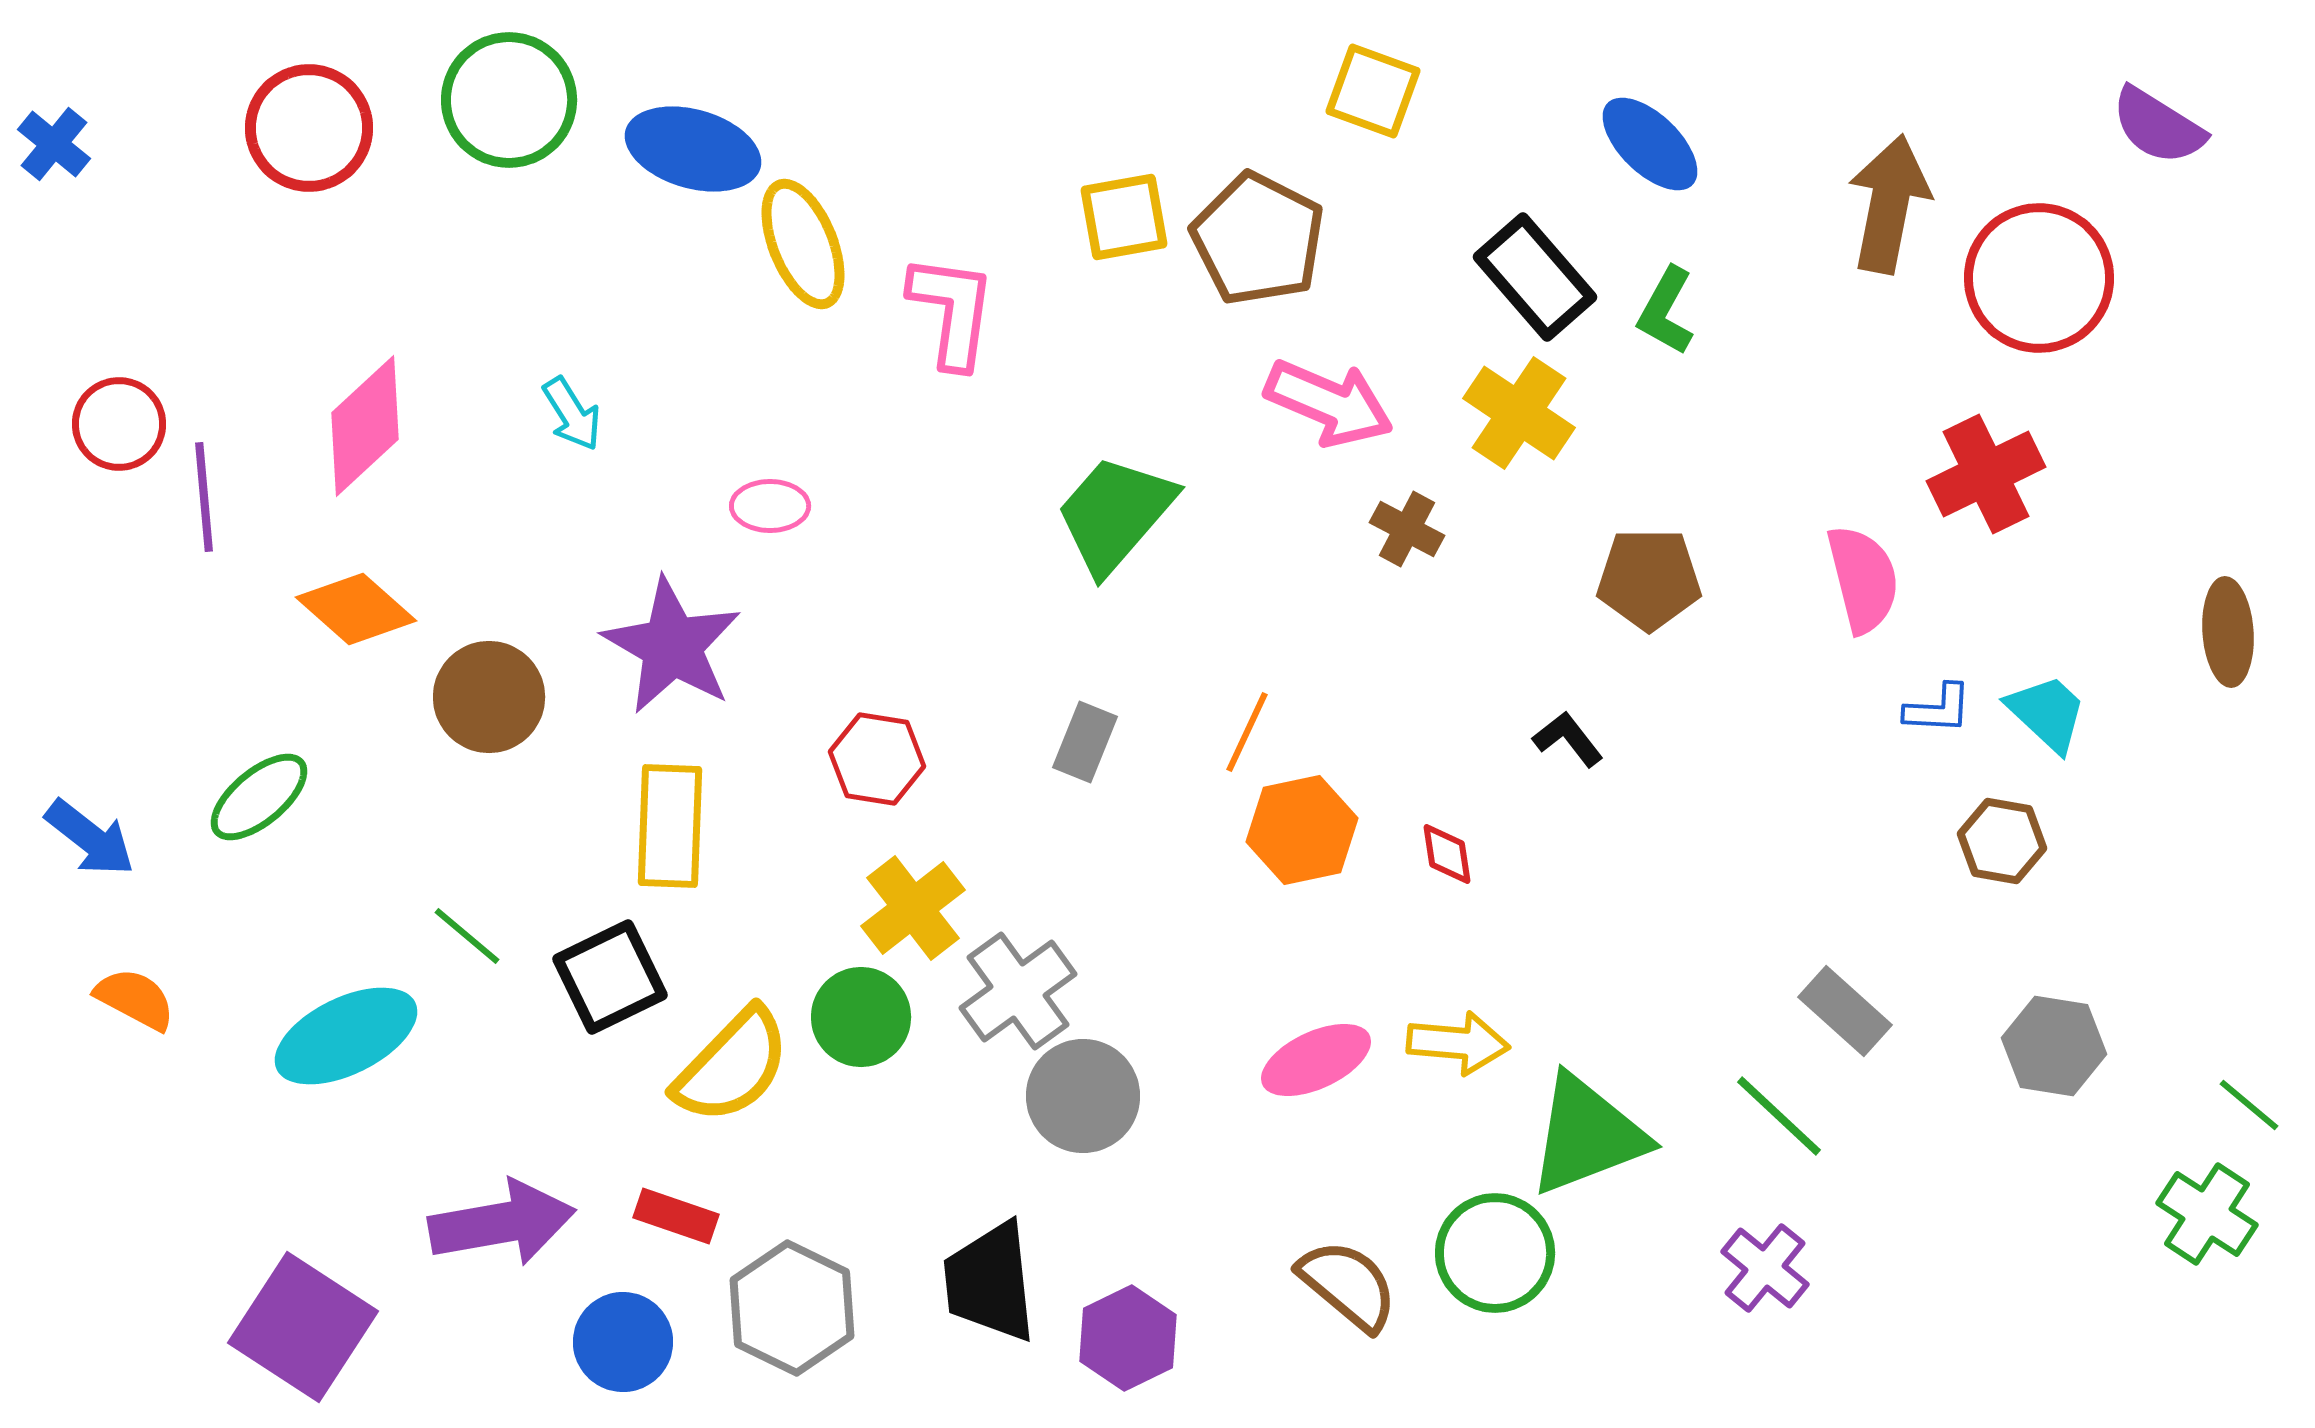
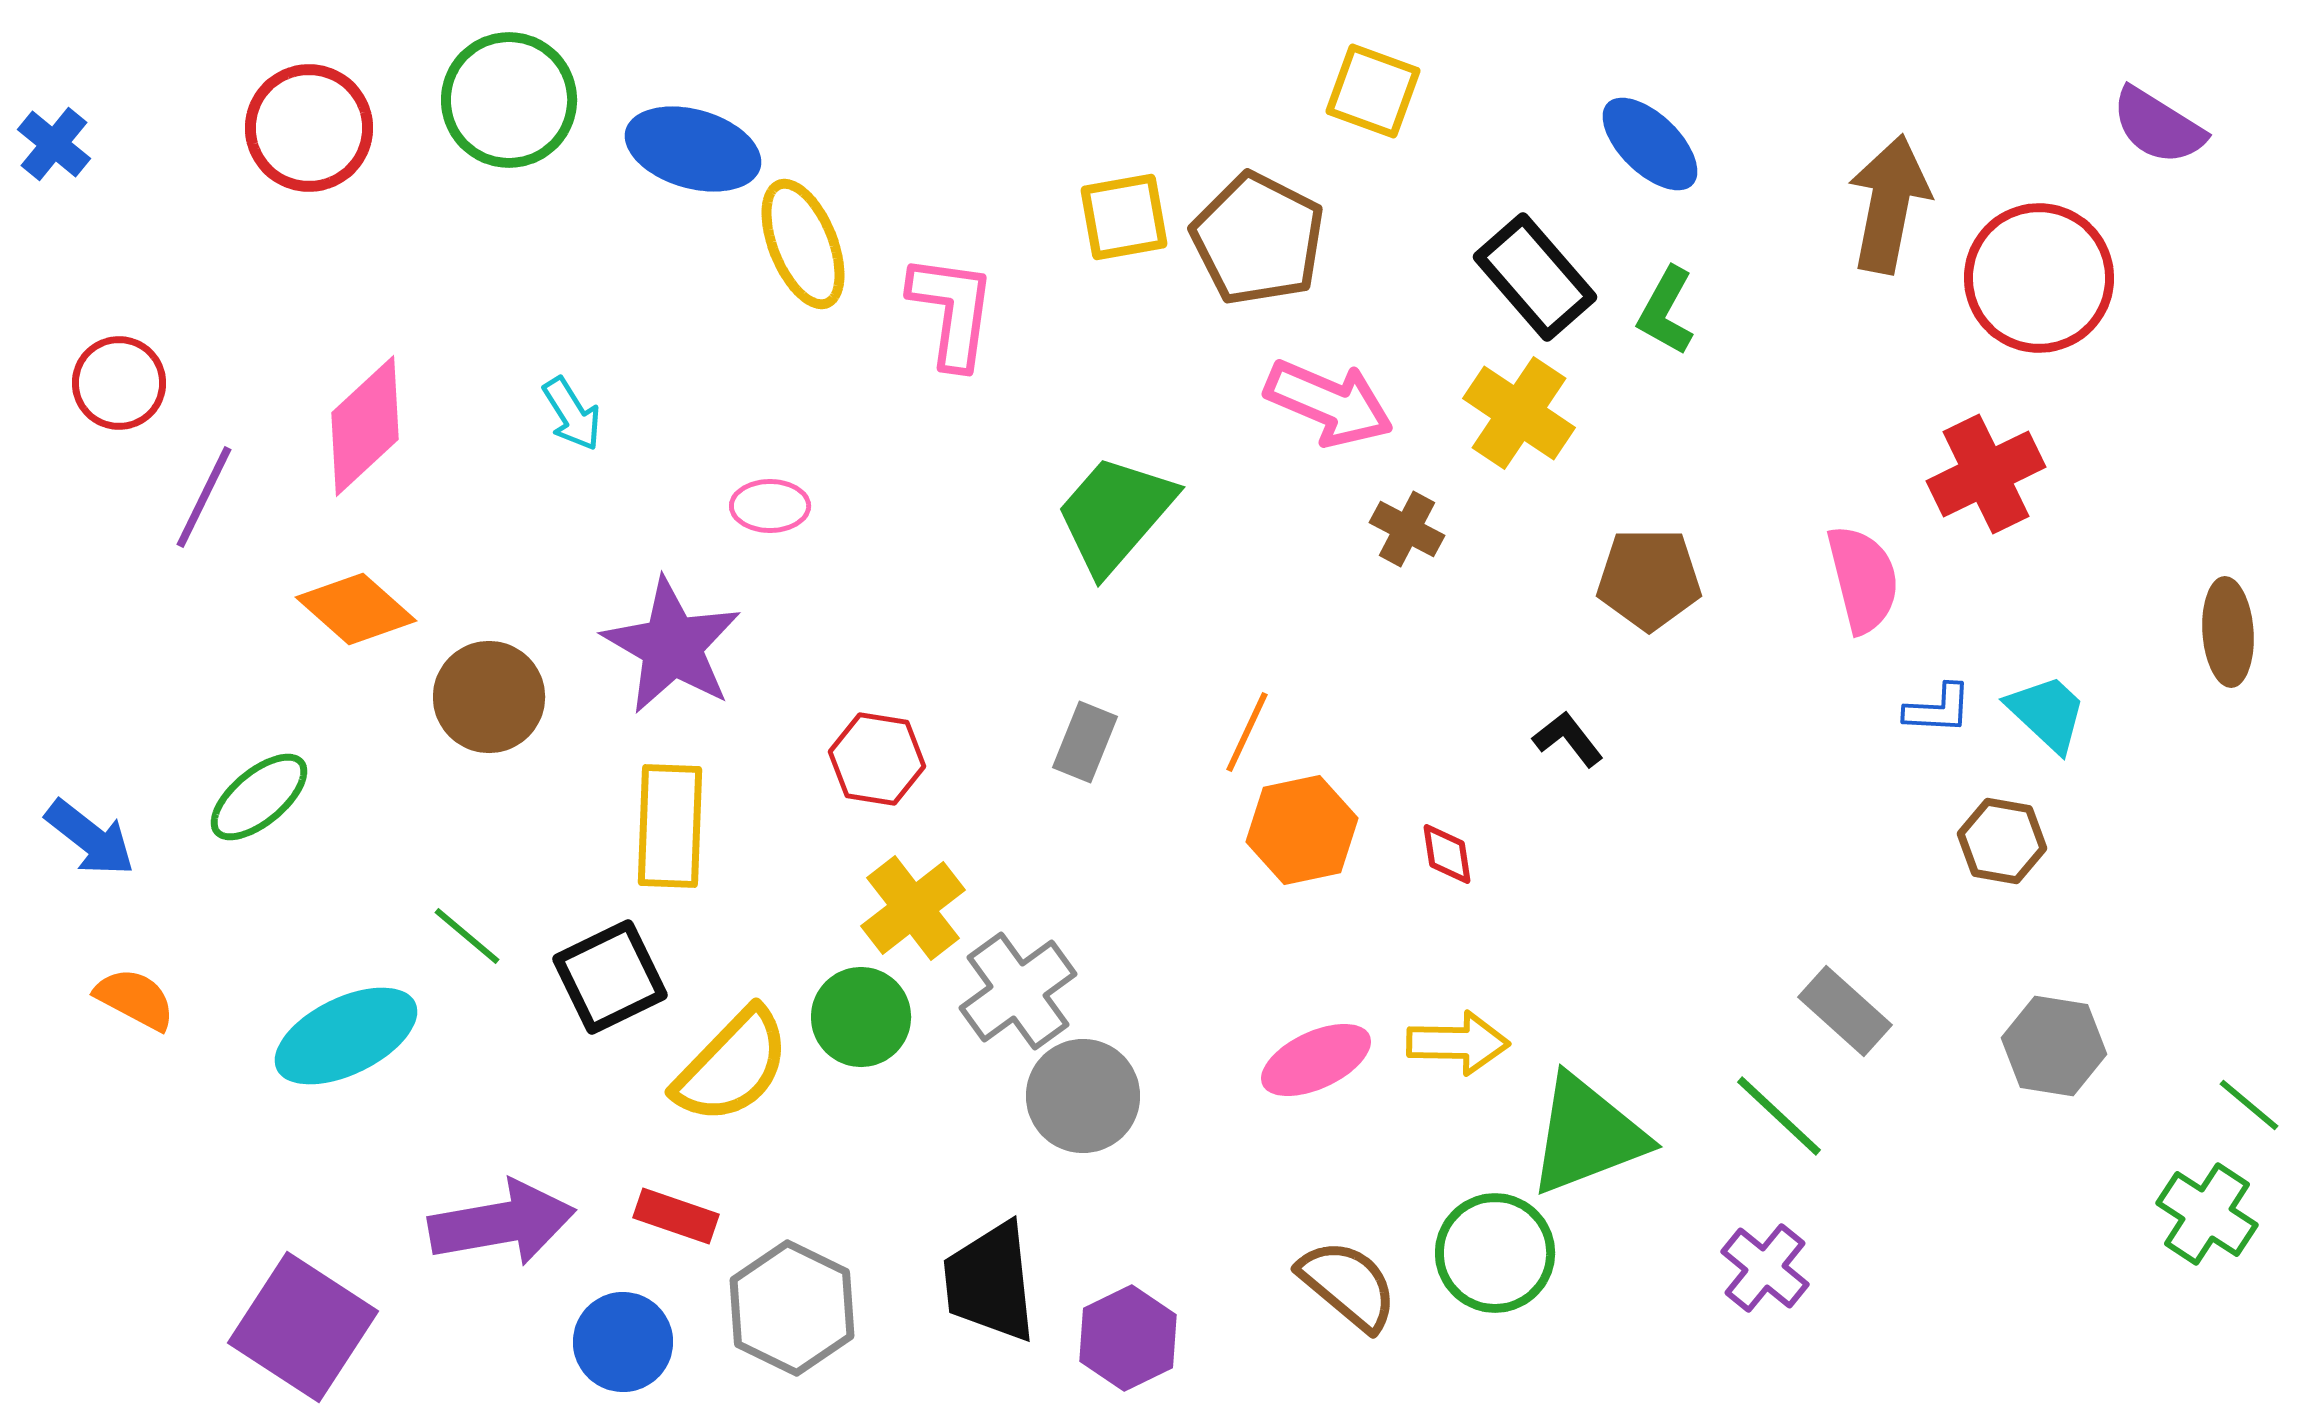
red circle at (119, 424): moved 41 px up
purple line at (204, 497): rotated 31 degrees clockwise
yellow arrow at (1458, 1043): rotated 4 degrees counterclockwise
